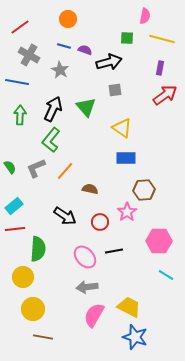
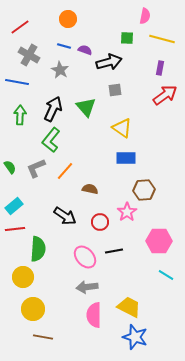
pink semicircle at (94, 315): rotated 30 degrees counterclockwise
